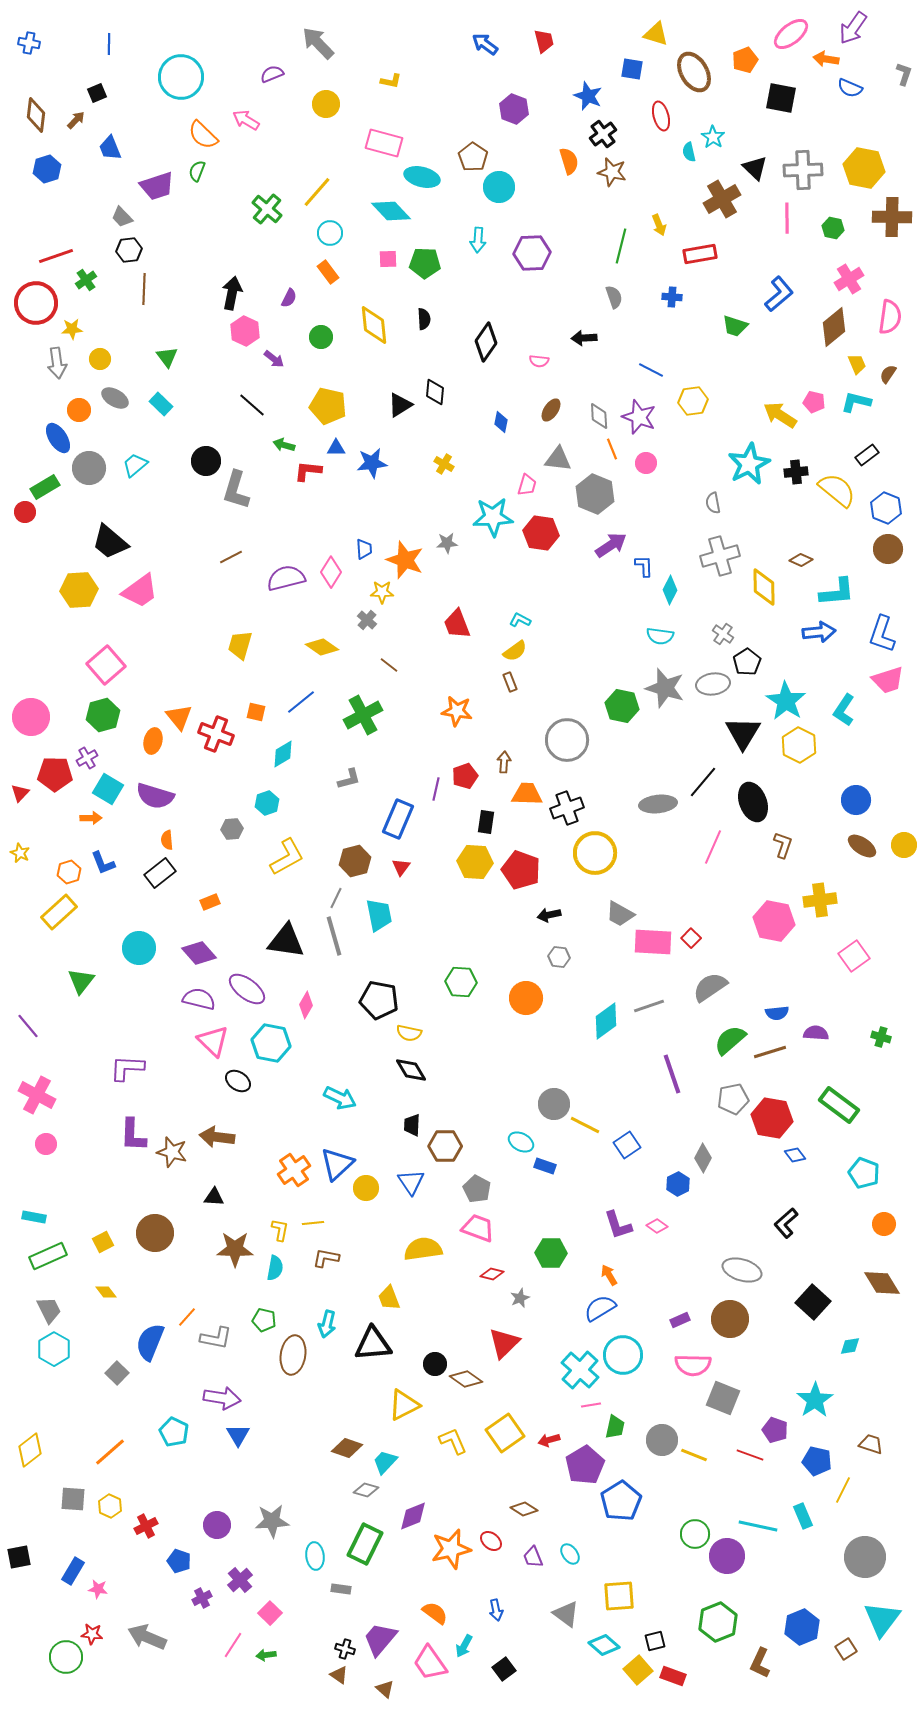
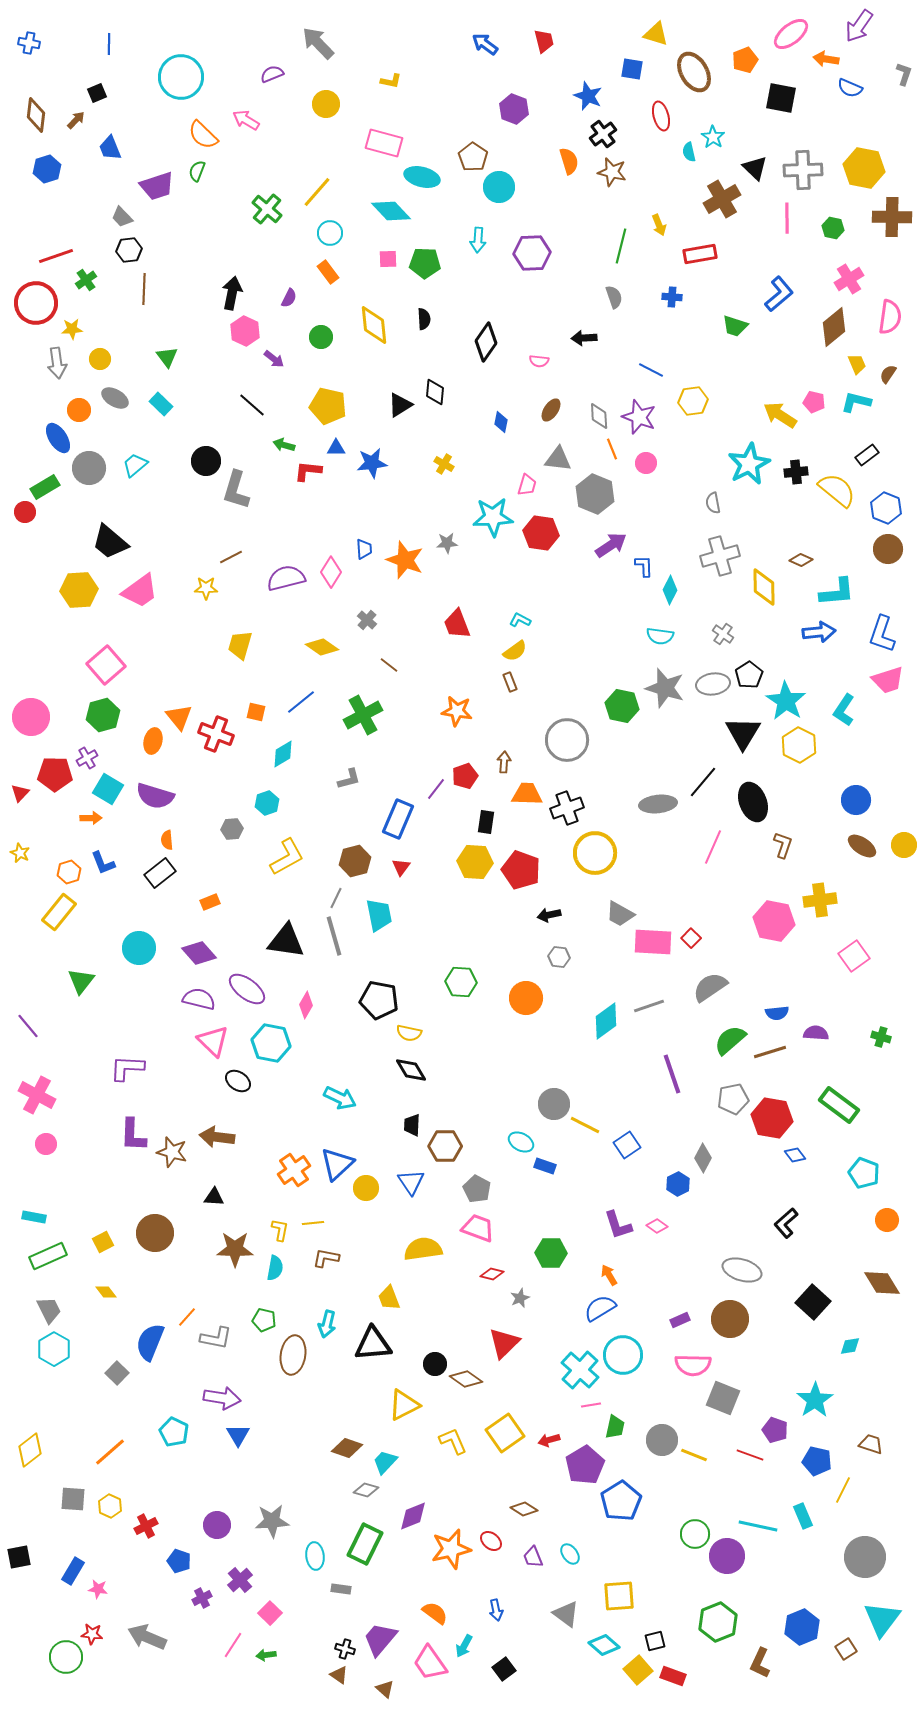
purple arrow at (853, 28): moved 6 px right, 2 px up
yellow star at (382, 592): moved 176 px left, 4 px up
black pentagon at (747, 662): moved 2 px right, 13 px down
purple line at (436, 789): rotated 25 degrees clockwise
yellow rectangle at (59, 912): rotated 9 degrees counterclockwise
orange circle at (884, 1224): moved 3 px right, 4 px up
